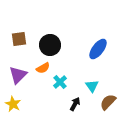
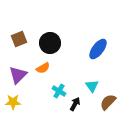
brown square: rotated 14 degrees counterclockwise
black circle: moved 2 px up
cyan cross: moved 1 px left, 9 px down; rotated 16 degrees counterclockwise
yellow star: moved 2 px up; rotated 28 degrees counterclockwise
